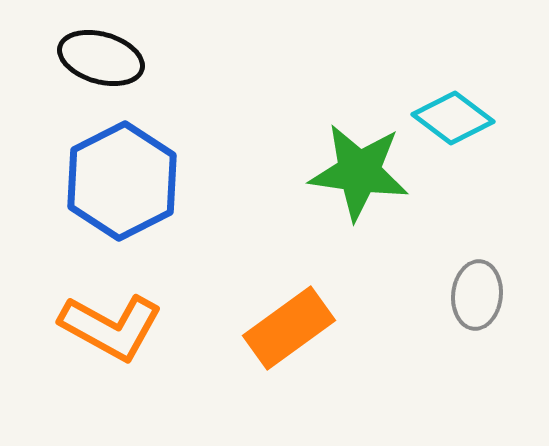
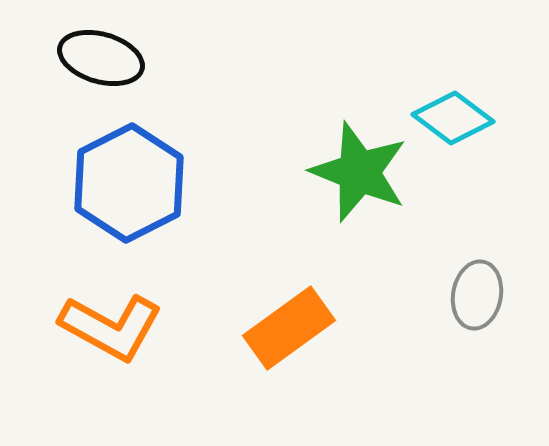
green star: rotated 14 degrees clockwise
blue hexagon: moved 7 px right, 2 px down
gray ellipse: rotated 4 degrees clockwise
